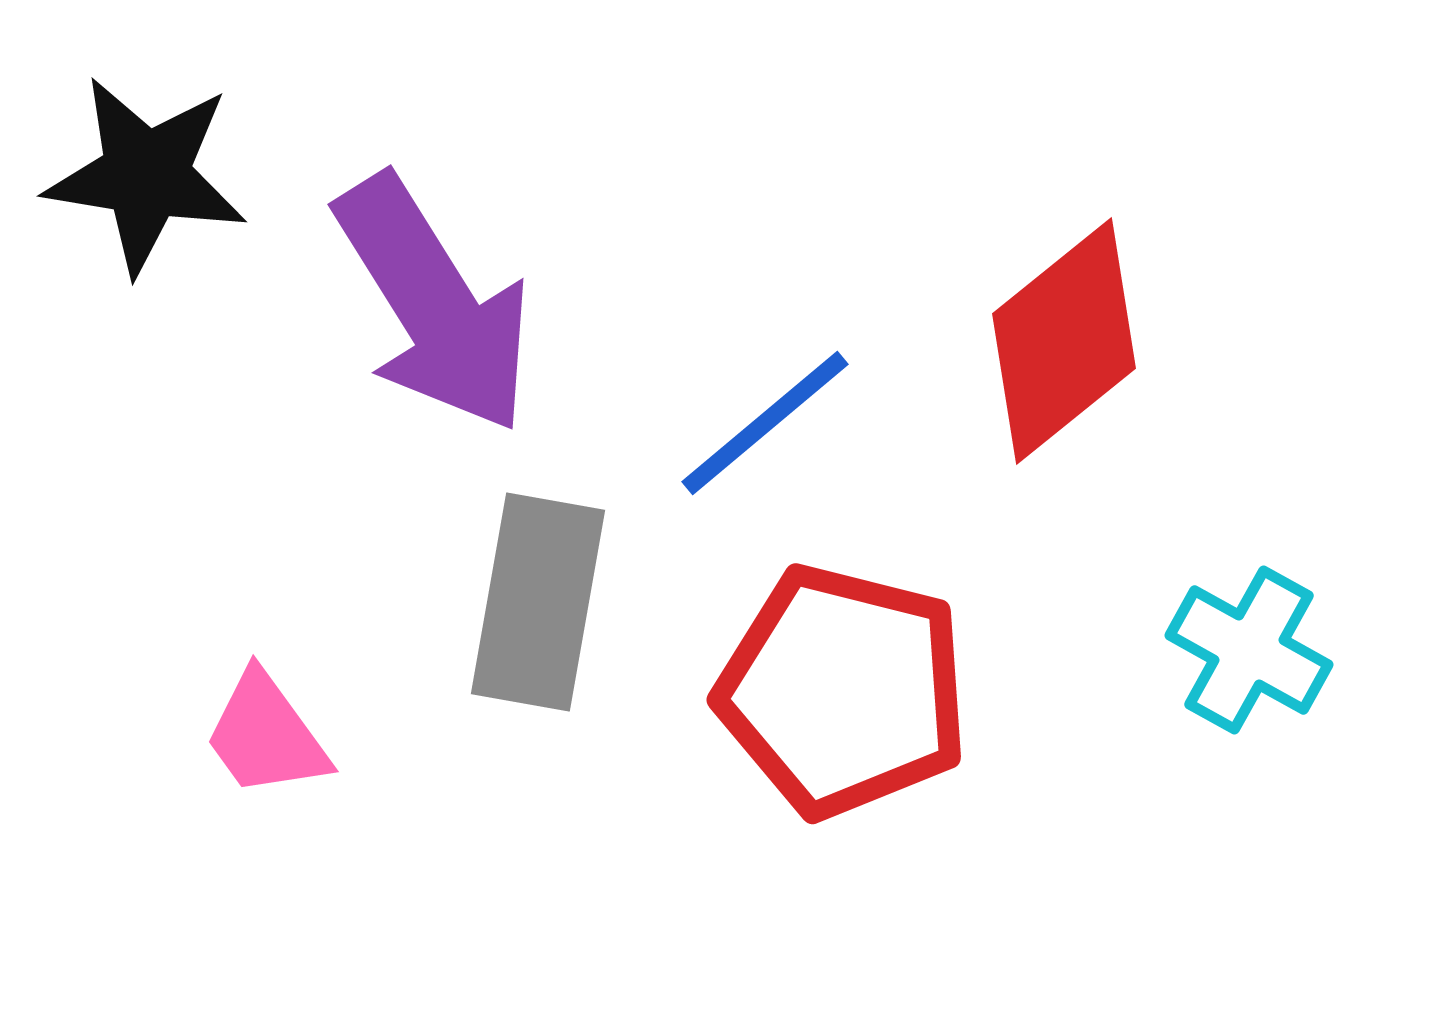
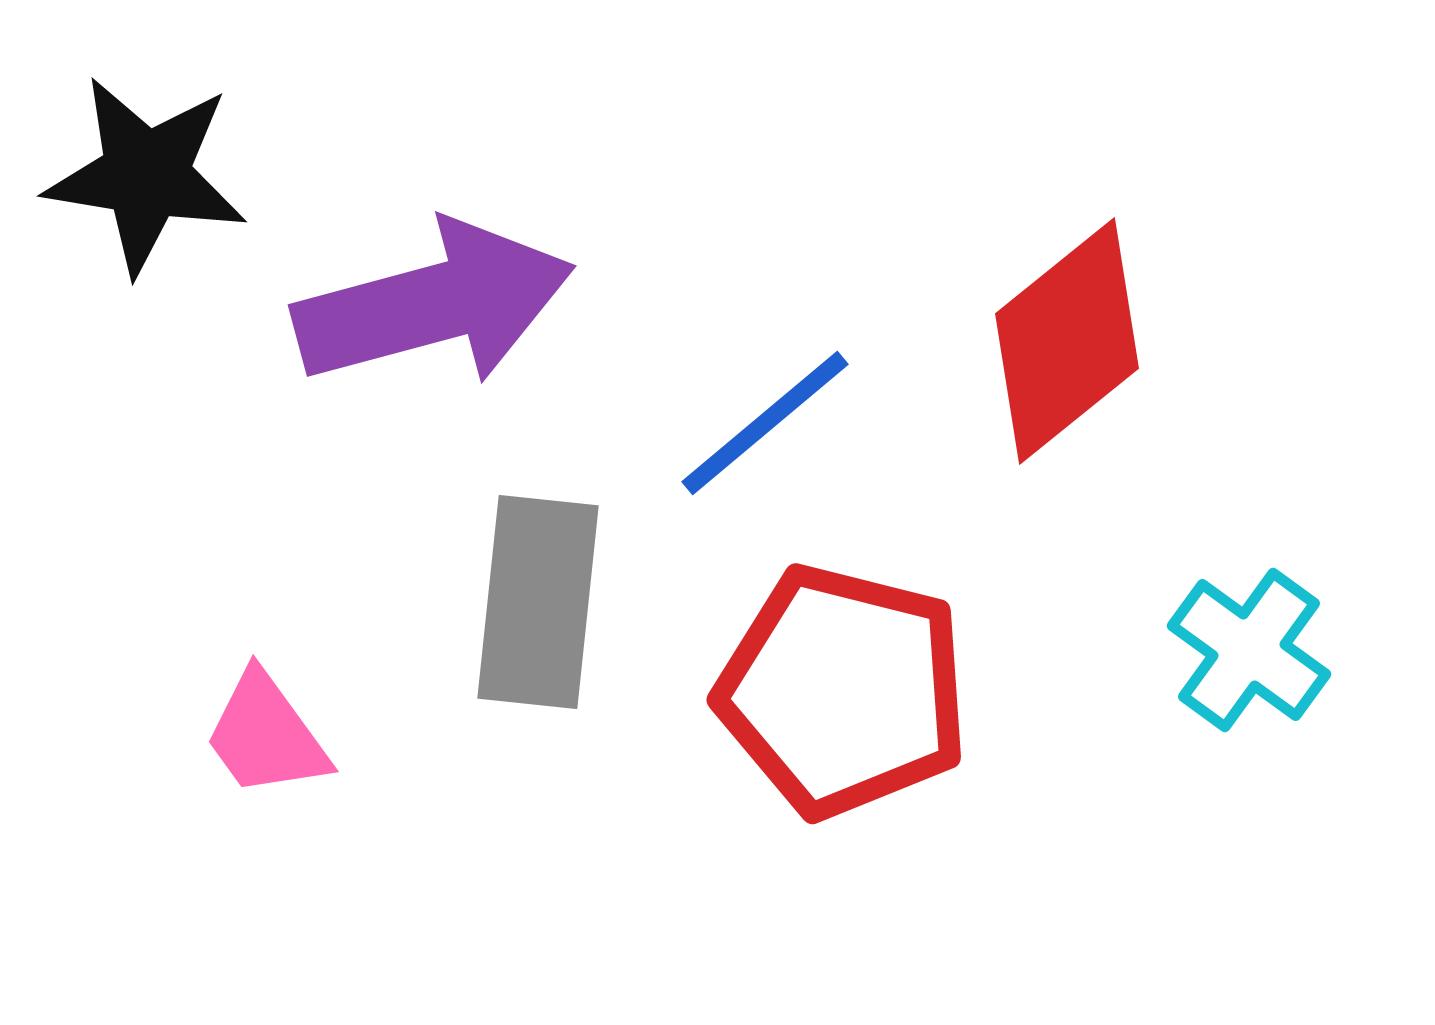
purple arrow: rotated 73 degrees counterclockwise
red diamond: moved 3 px right
gray rectangle: rotated 4 degrees counterclockwise
cyan cross: rotated 7 degrees clockwise
